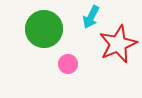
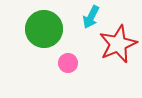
pink circle: moved 1 px up
